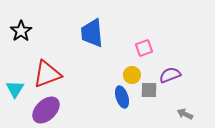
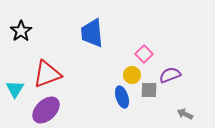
pink square: moved 6 px down; rotated 24 degrees counterclockwise
